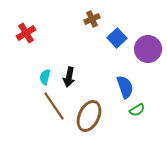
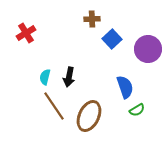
brown cross: rotated 21 degrees clockwise
blue square: moved 5 px left, 1 px down
